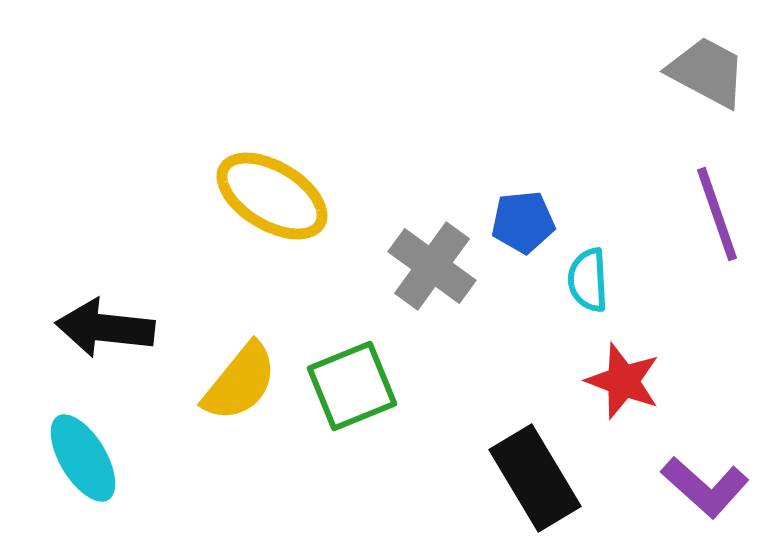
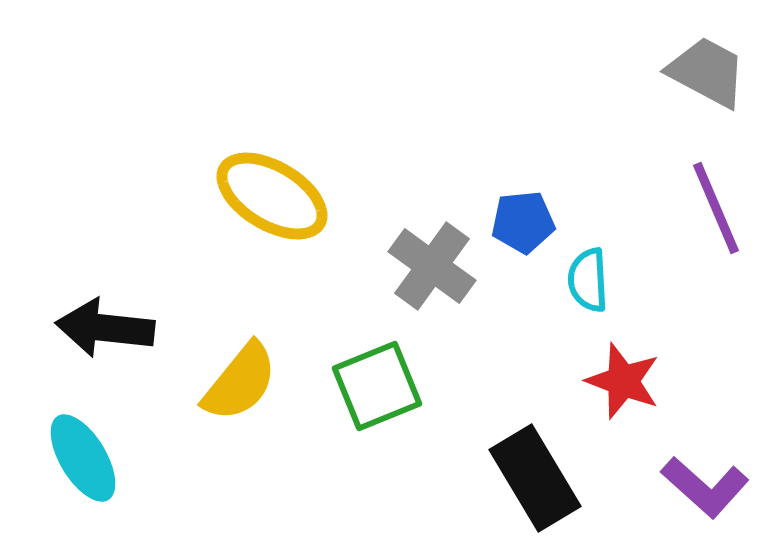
purple line: moved 1 px left, 6 px up; rotated 4 degrees counterclockwise
green square: moved 25 px right
